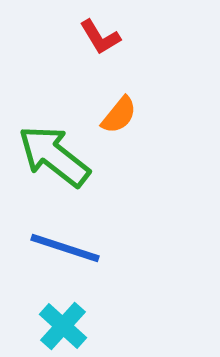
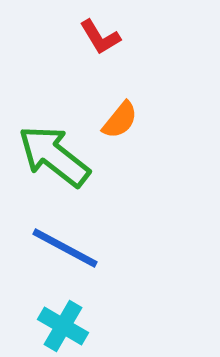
orange semicircle: moved 1 px right, 5 px down
blue line: rotated 10 degrees clockwise
cyan cross: rotated 12 degrees counterclockwise
